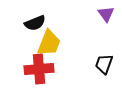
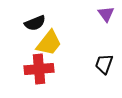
yellow trapezoid: rotated 16 degrees clockwise
